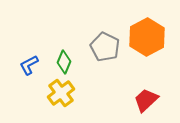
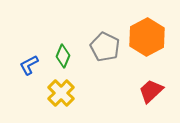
green diamond: moved 1 px left, 6 px up
yellow cross: rotated 8 degrees counterclockwise
red trapezoid: moved 5 px right, 9 px up
